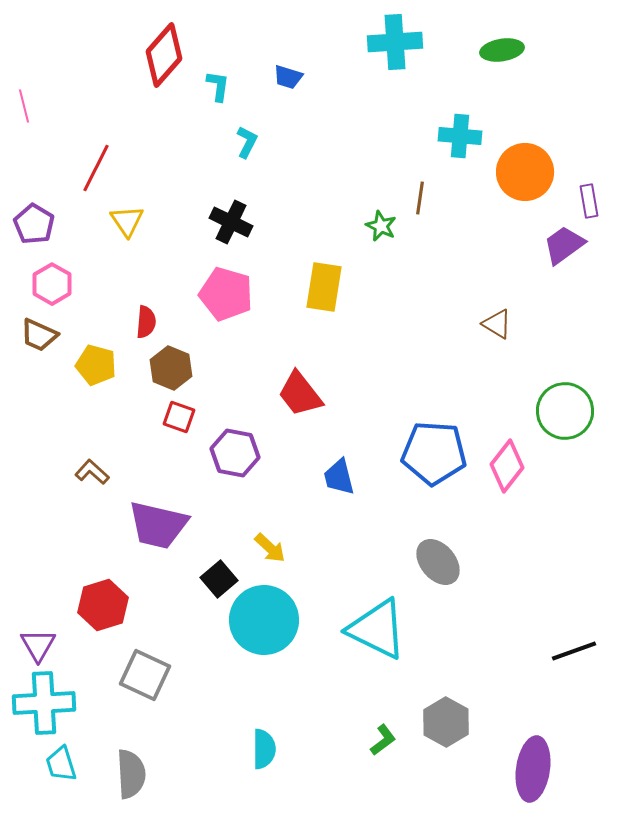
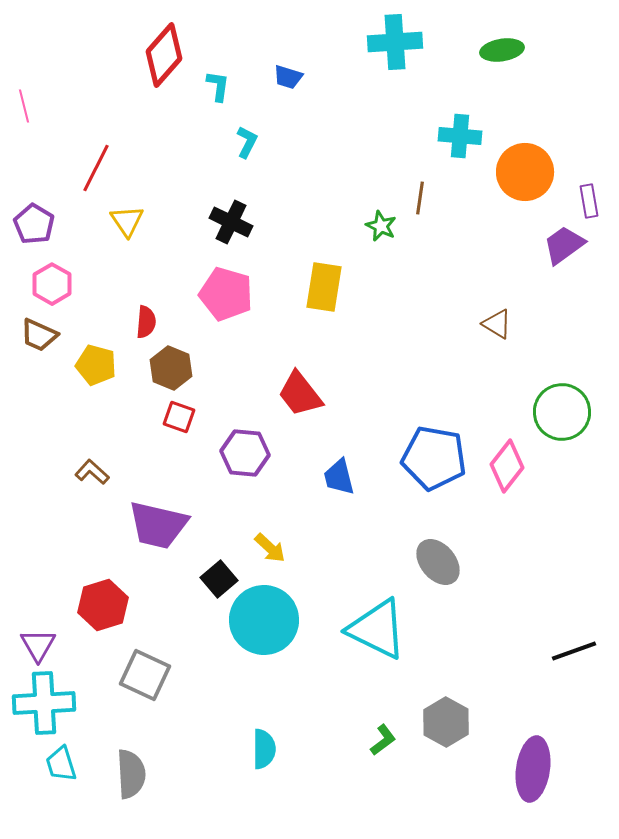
green circle at (565, 411): moved 3 px left, 1 px down
purple hexagon at (235, 453): moved 10 px right; rotated 6 degrees counterclockwise
blue pentagon at (434, 453): moved 5 px down; rotated 6 degrees clockwise
